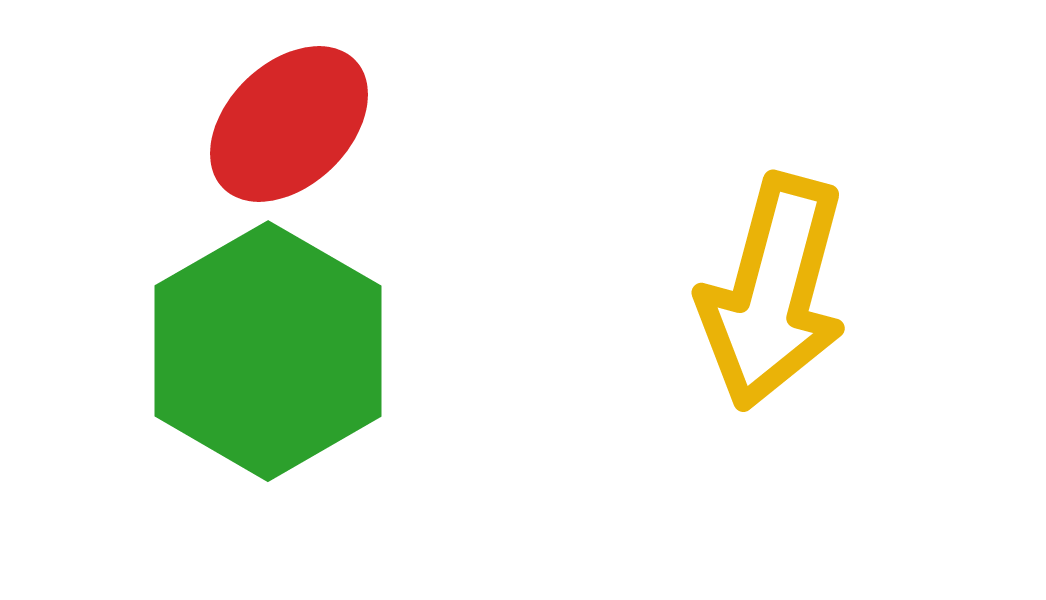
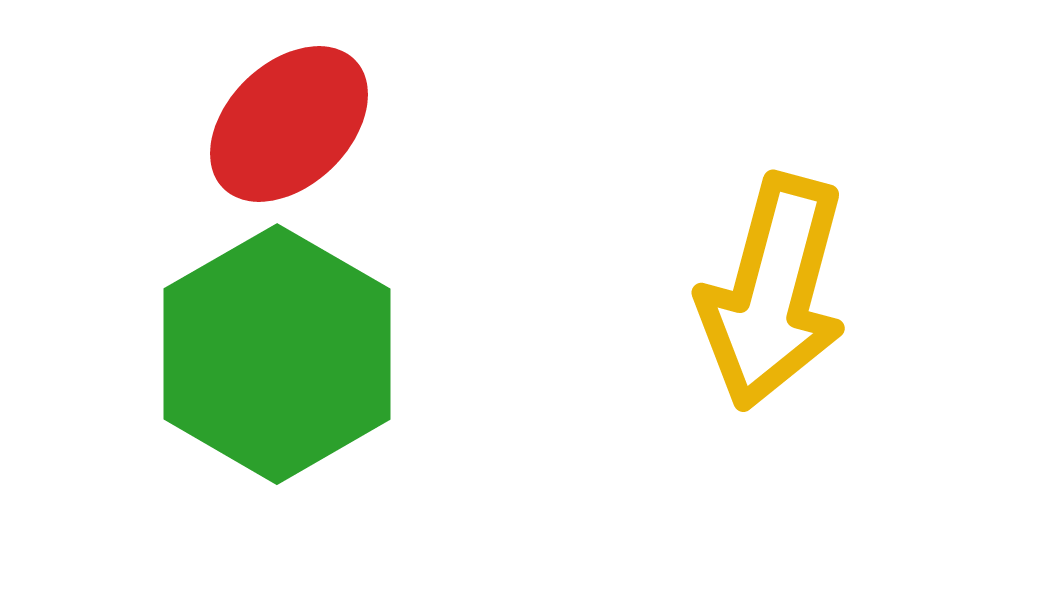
green hexagon: moved 9 px right, 3 px down
